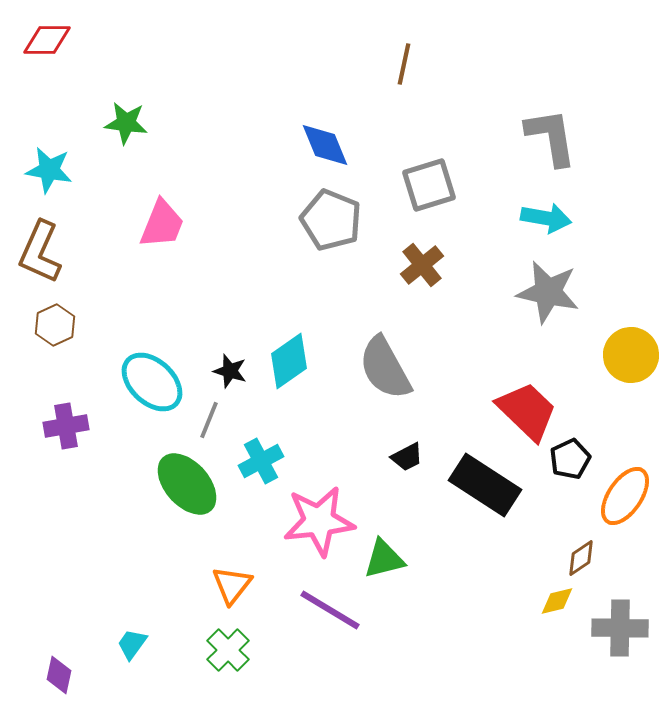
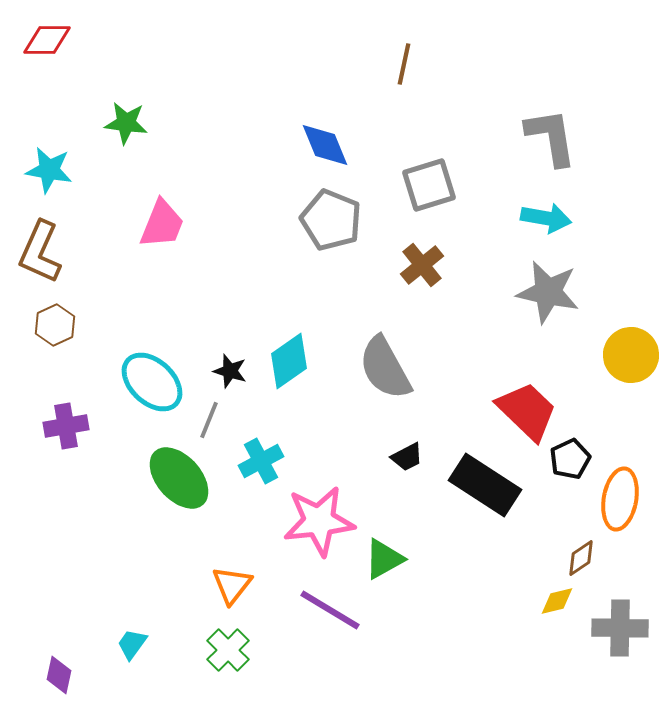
green ellipse: moved 8 px left, 6 px up
orange ellipse: moved 5 px left, 3 px down; rotated 24 degrees counterclockwise
green triangle: rotated 15 degrees counterclockwise
